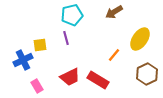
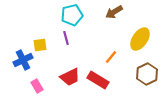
orange line: moved 3 px left, 2 px down
